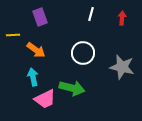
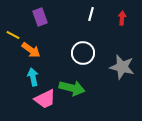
yellow line: rotated 32 degrees clockwise
orange arrow: moved 5 px left
